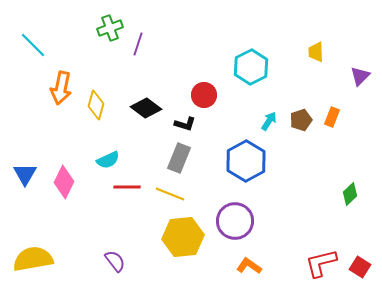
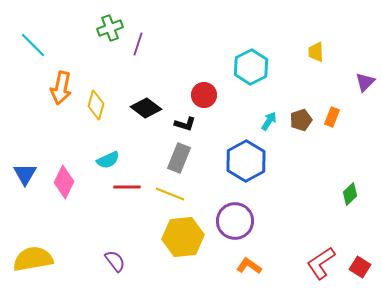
purple triangle: moved 5 px right, 6 px down
red L-shape: rotated 20 degrees counterclockwise
